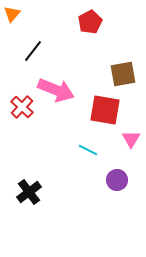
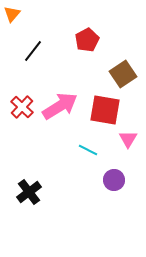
red pentagon: moved 3 px left, 18 px down
brown square: rotated 24 degrees counterclockwise
pink arrow: moved 4 px right, 16 px down; rotated 54 degrees counterclockwise
pink triangle: moved 3 px left
purple circle: moved 3 px left
